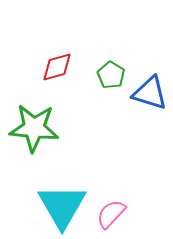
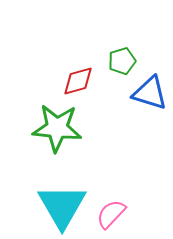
red diamond: moved 21 px right, 14 px down
green pentagon: moved 11 px right, 14 px up; rotated 24 degrees clockwise
green star: moved 23 px right
